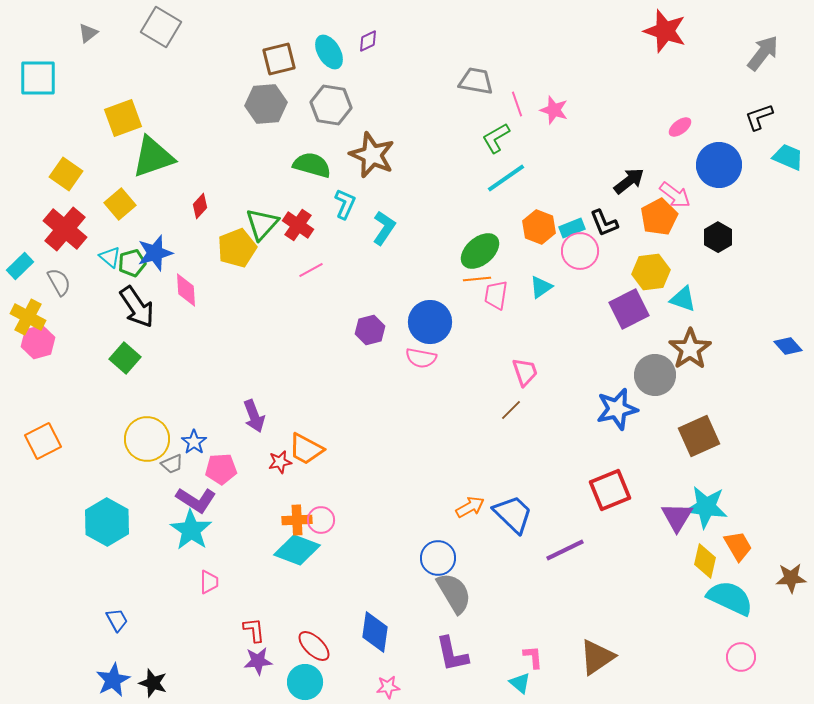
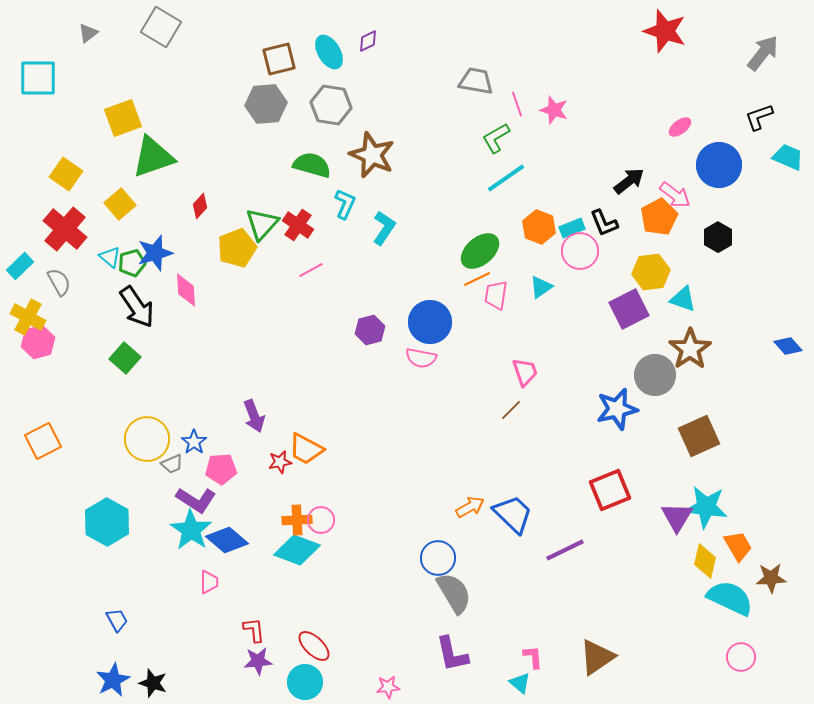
orange line at (477, 279): rotated 20 degrees counterclockwise
brown star at (791, 578): moved 20 px left
blue diamond at (375, 632): moved 148 px left, 92 px up; rotated 57 degrees counterclockwise
